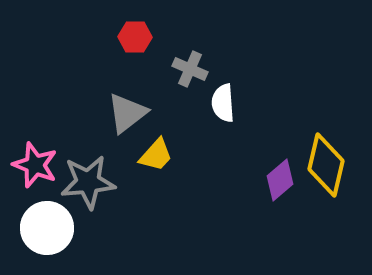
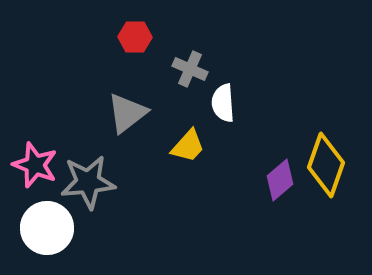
yellow trapezoid: moved 32 px right, 9 px up
yellow diamond: rotated 6 degrees clockwise
